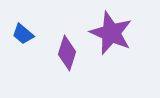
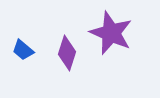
blue trapezoid: moved 16 px down
